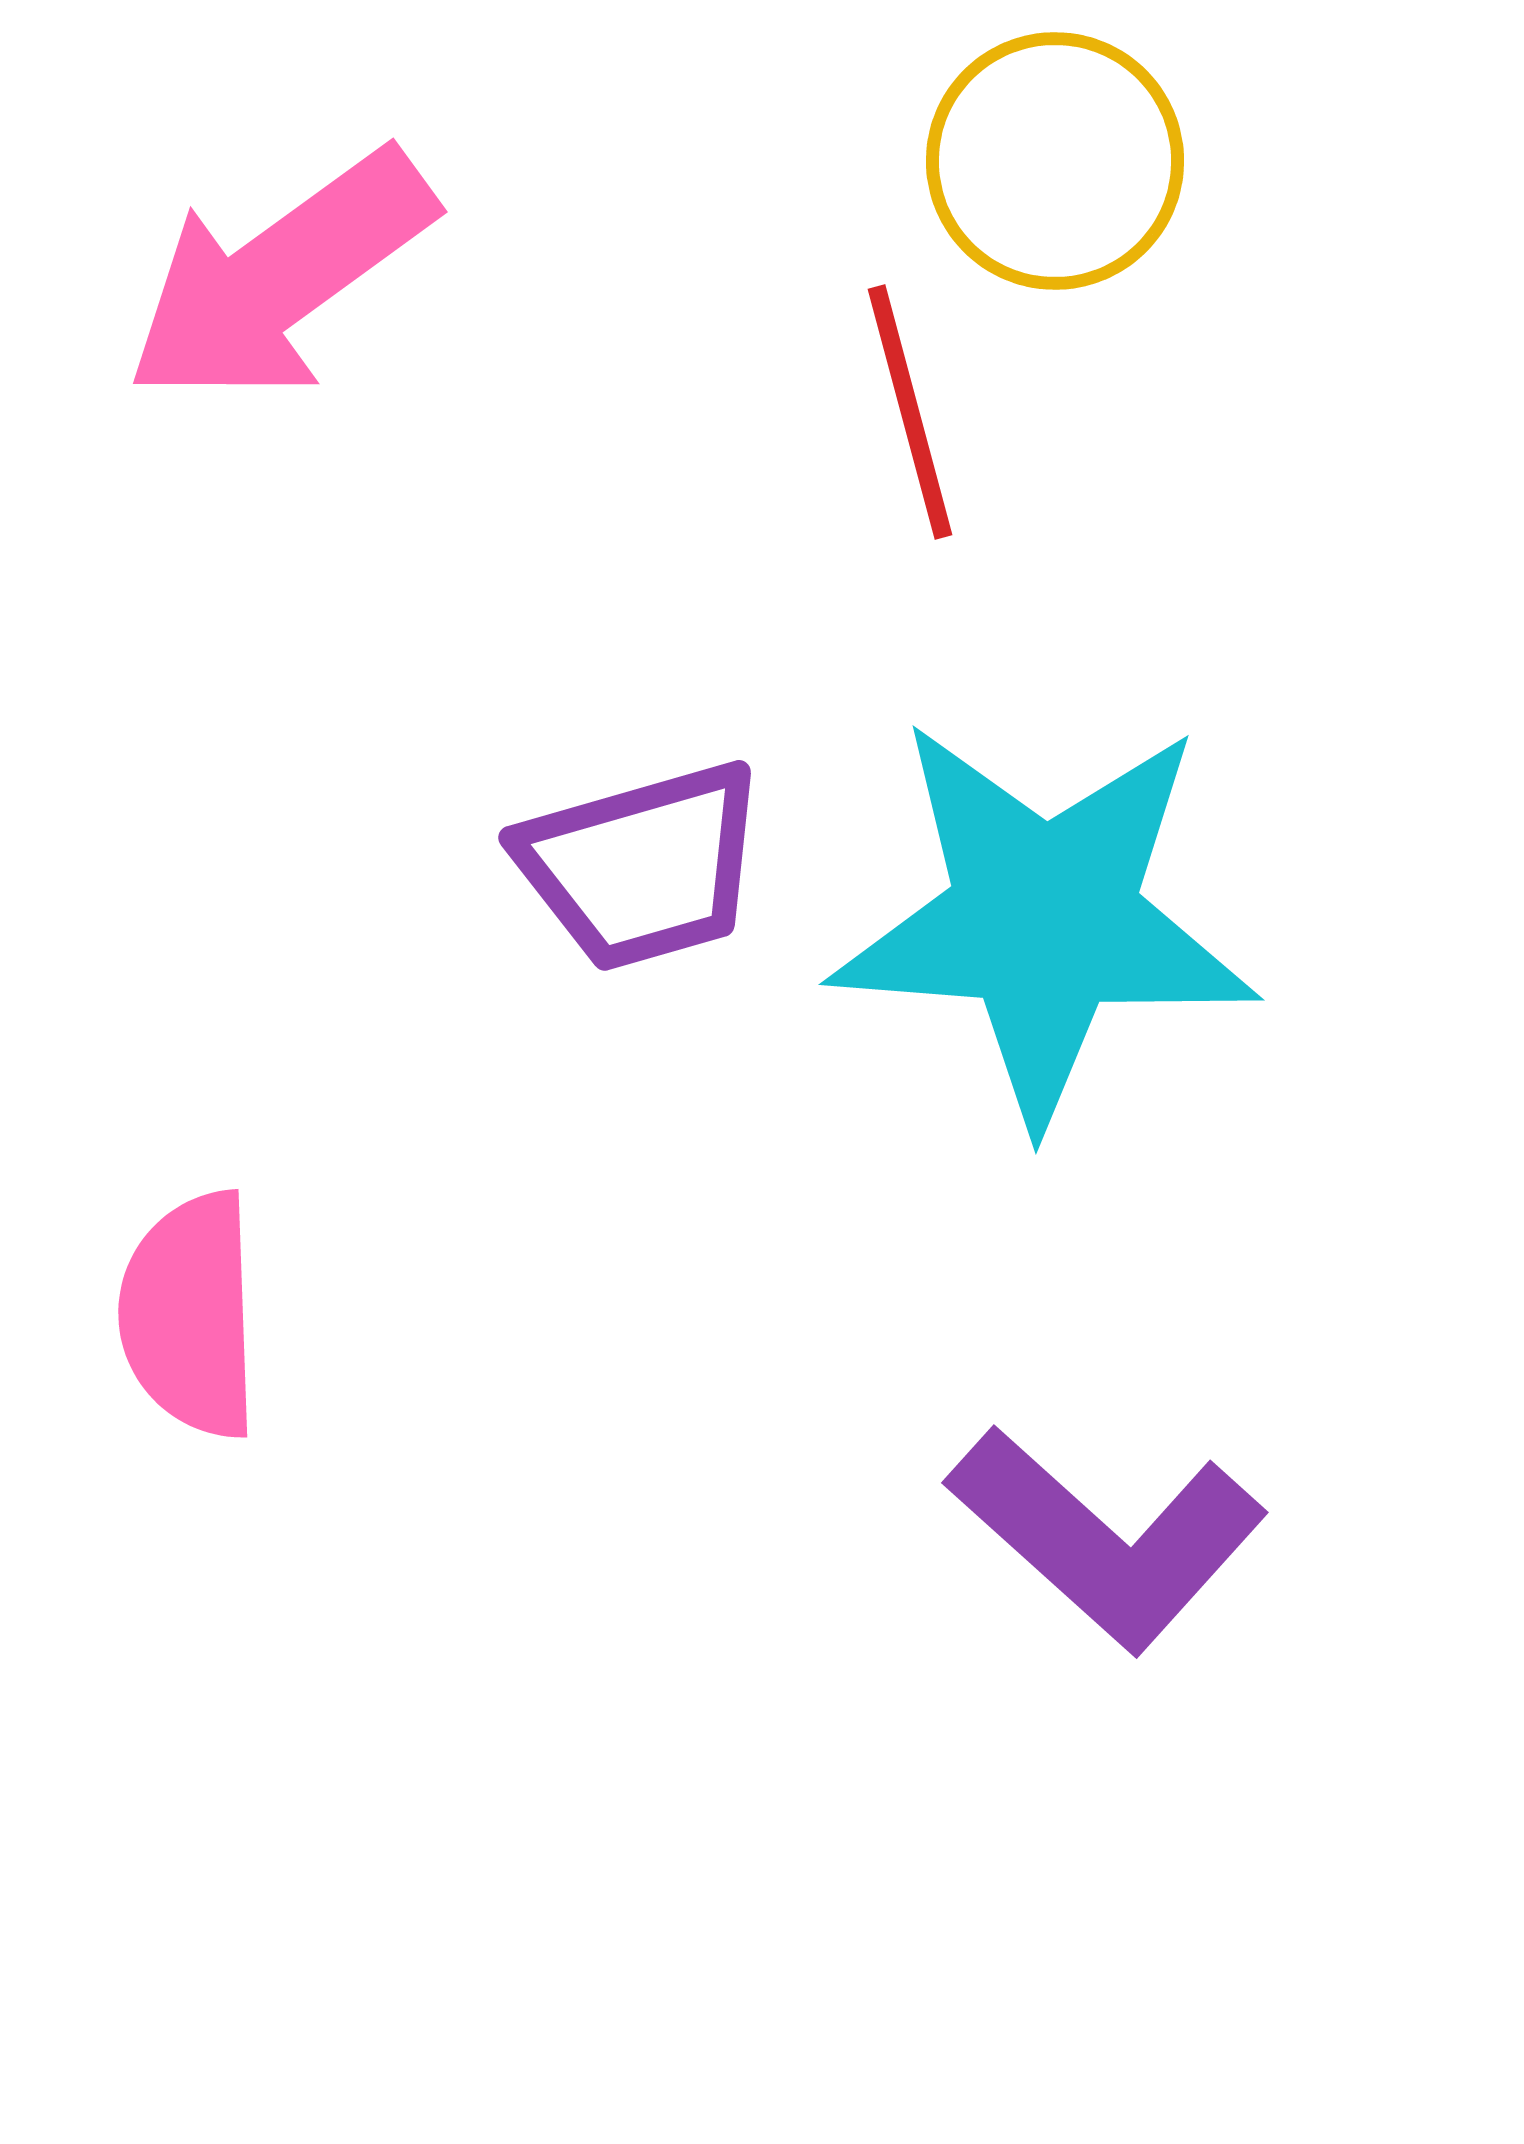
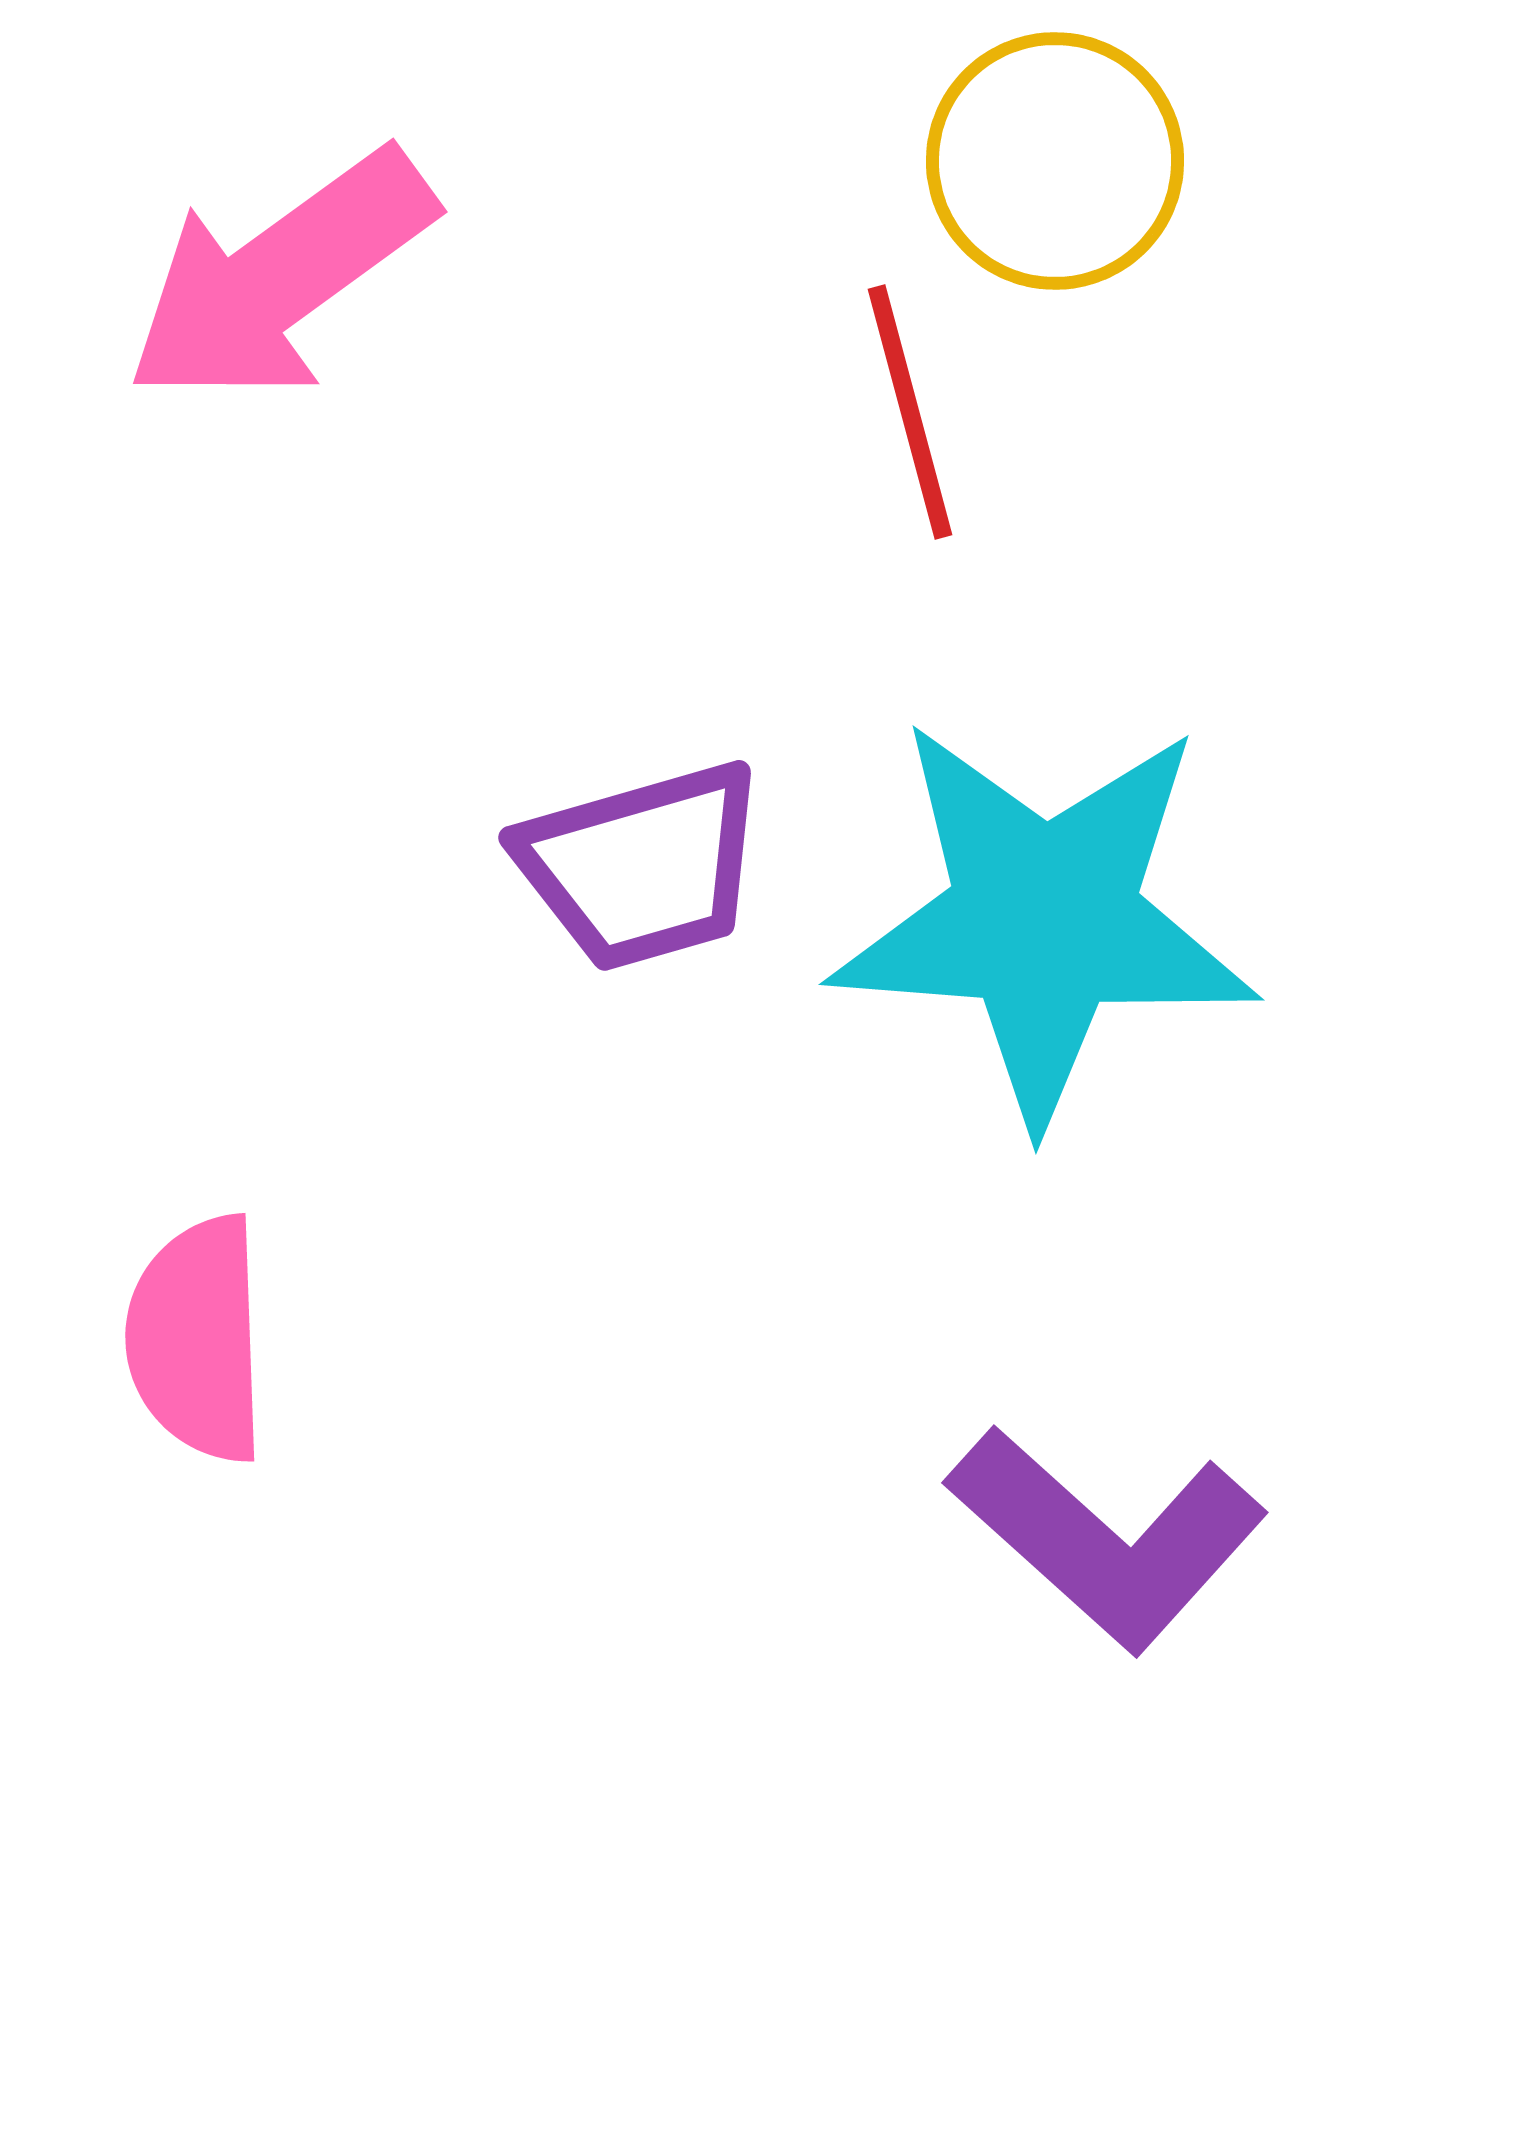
pink semicircle: moved 7 px right, 24 px down
